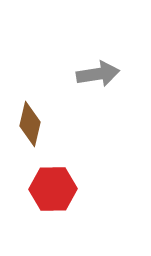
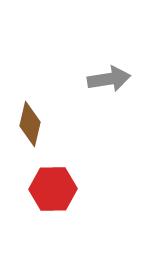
gray arrow: moved 11 px right, 5 px down
